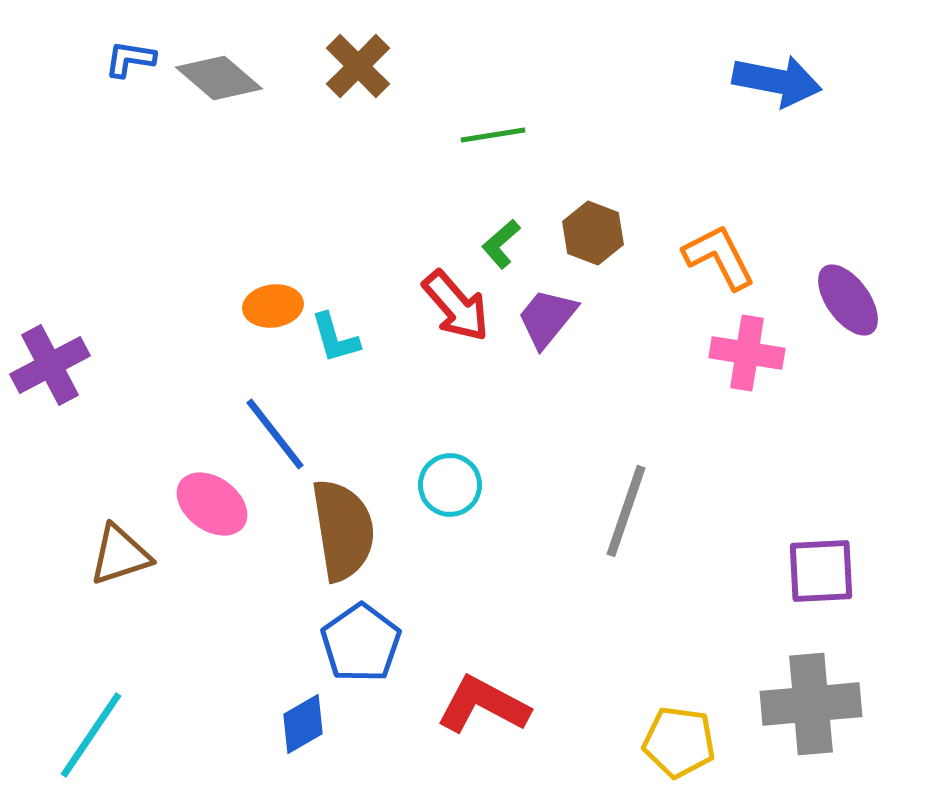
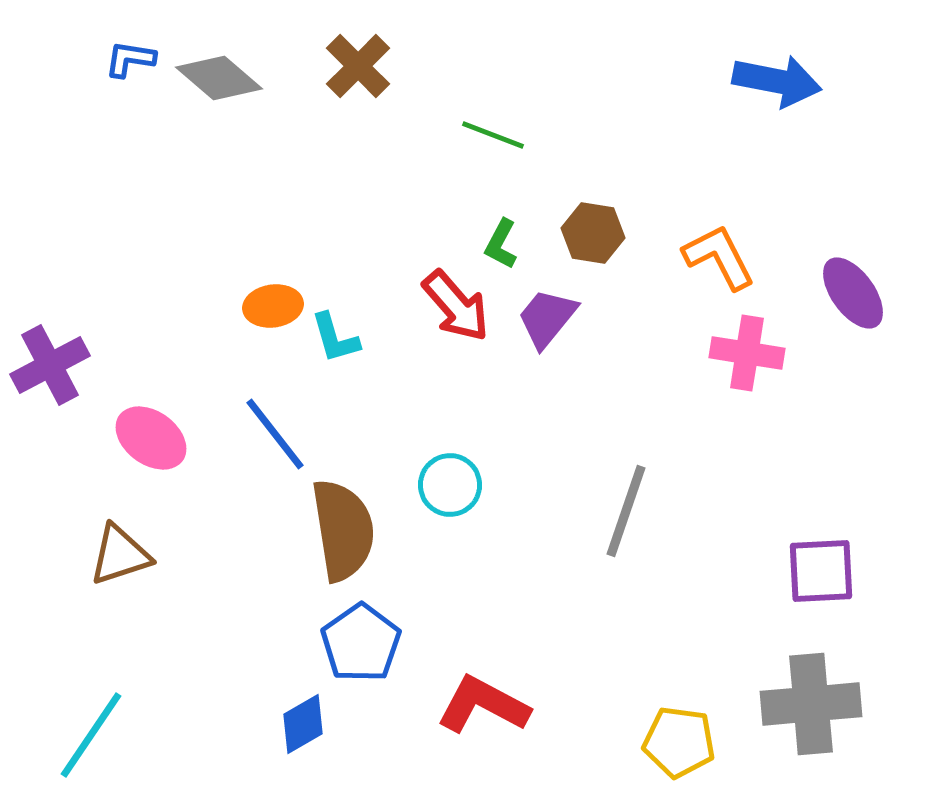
green line: rotated 30 degrees clockwise
brown hexagon: rotated 12 degrees counterclockwise
green L-shape: rotated 21 degrees counterclockwise
purple ellipse: moved 5 px right, 7 px up
pink ellipse: moved 61 px left, 66 px up
